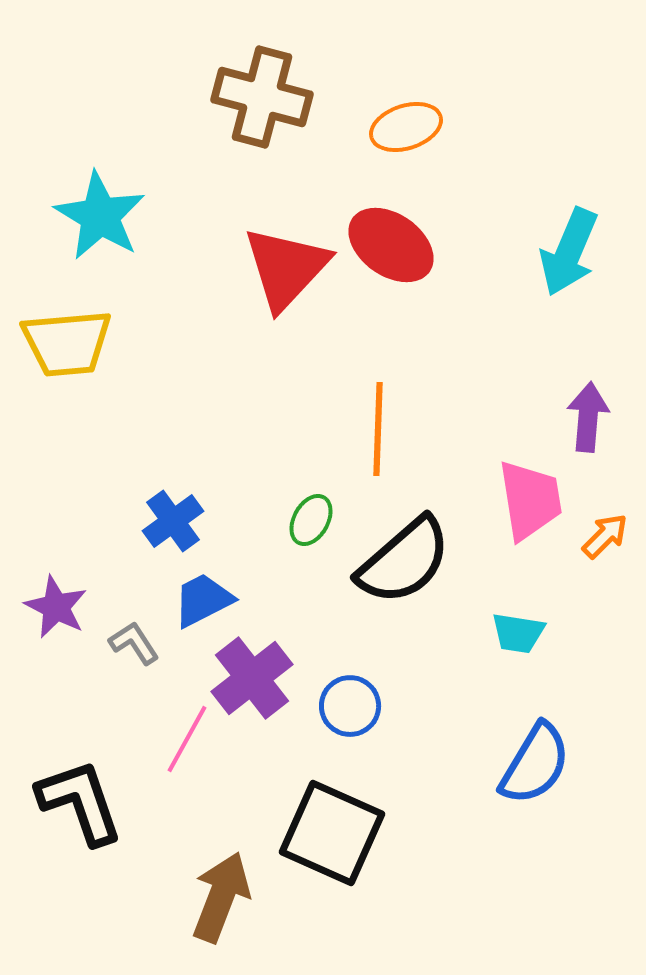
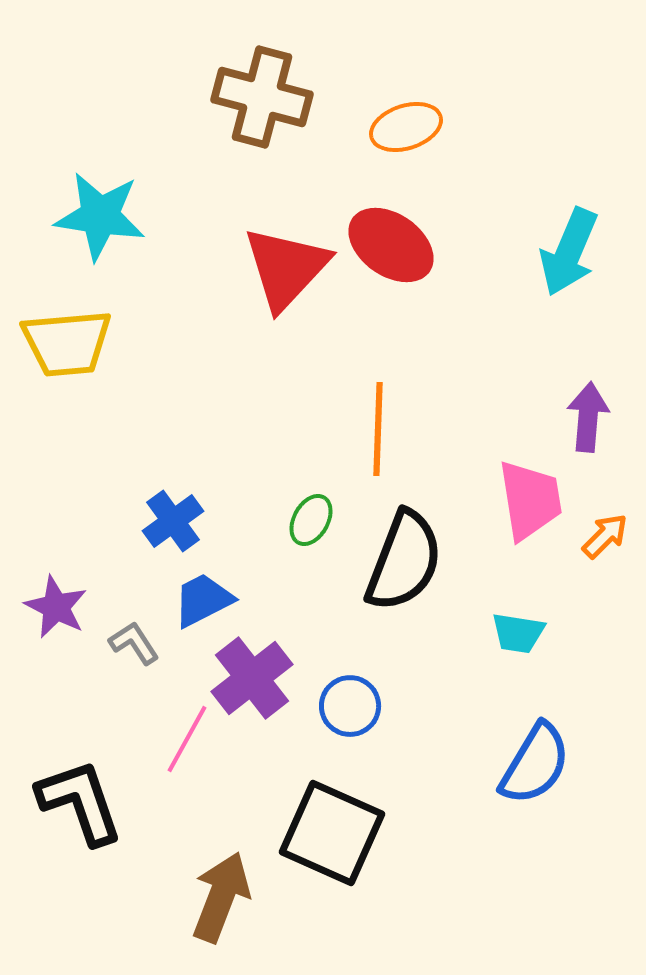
cyan star: rotated 22 degrees counterclockwise
black semicircle: rotated 28 degrees counterclockwise
